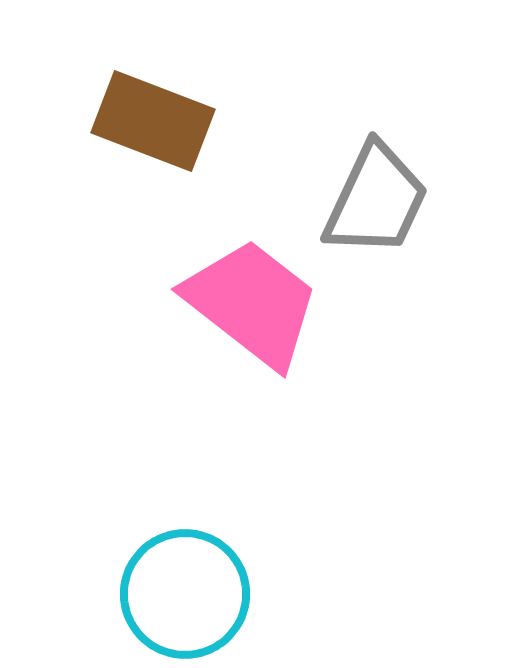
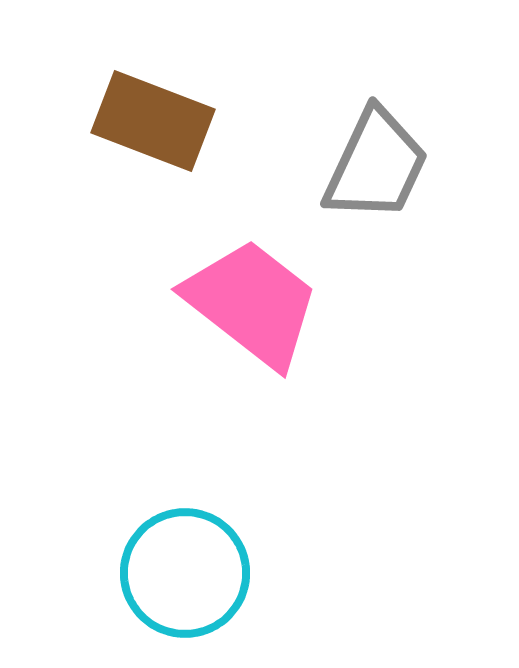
gray trapezoid: moved 35 px up
cyan circle: moved 21 px up
